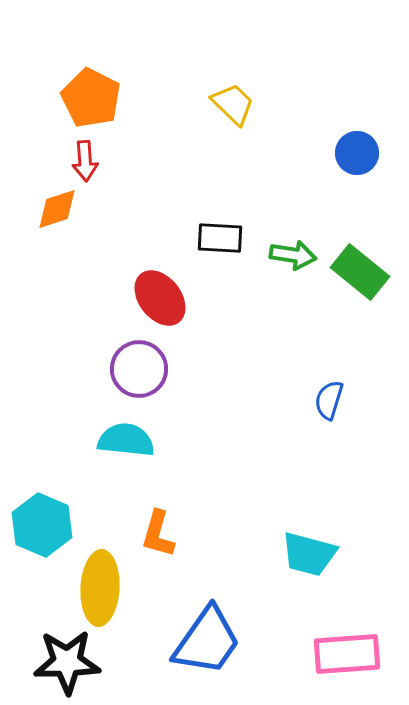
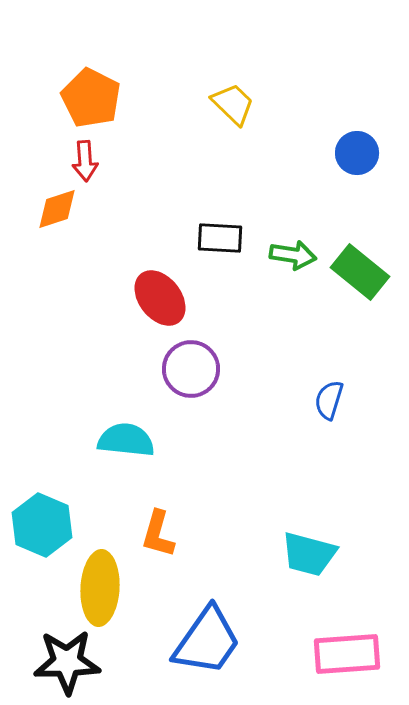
purple circle: moved 52 px right
